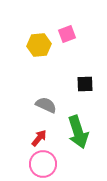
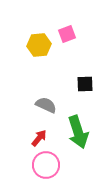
pink circle: moved 3 px right, 1 px down
